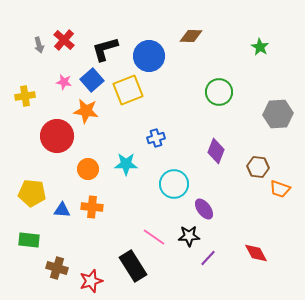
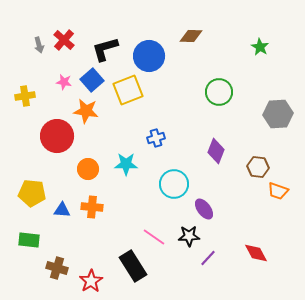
orange trapezoid: moved 2 px left, 2 px down
red star: rotated 15 degrees counterclockwise
